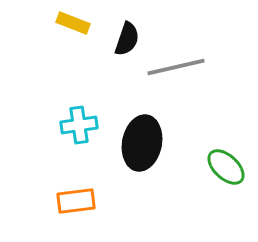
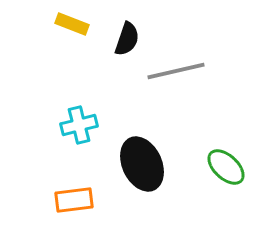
yellow rectangle: moved 1 px left, 1 px down
gray line: moved 4 px down
cyan cross: rotated 6 degrees counterclockwise
black ellipse: moved 21 px down; rotated 36 degrees counterclockwise
orange rectangle: moved 2 px left, 1 px up
